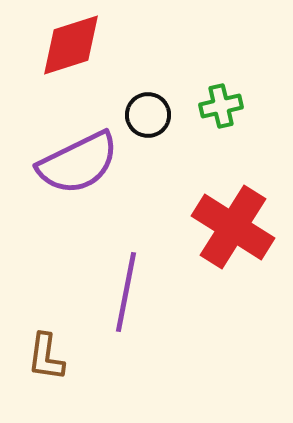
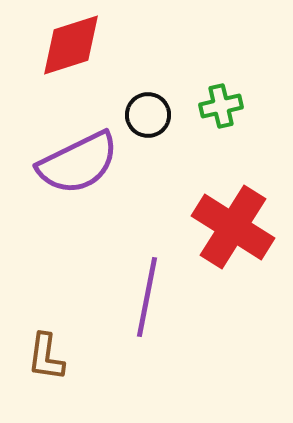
purple line: moved 21 px right, 5 px down
